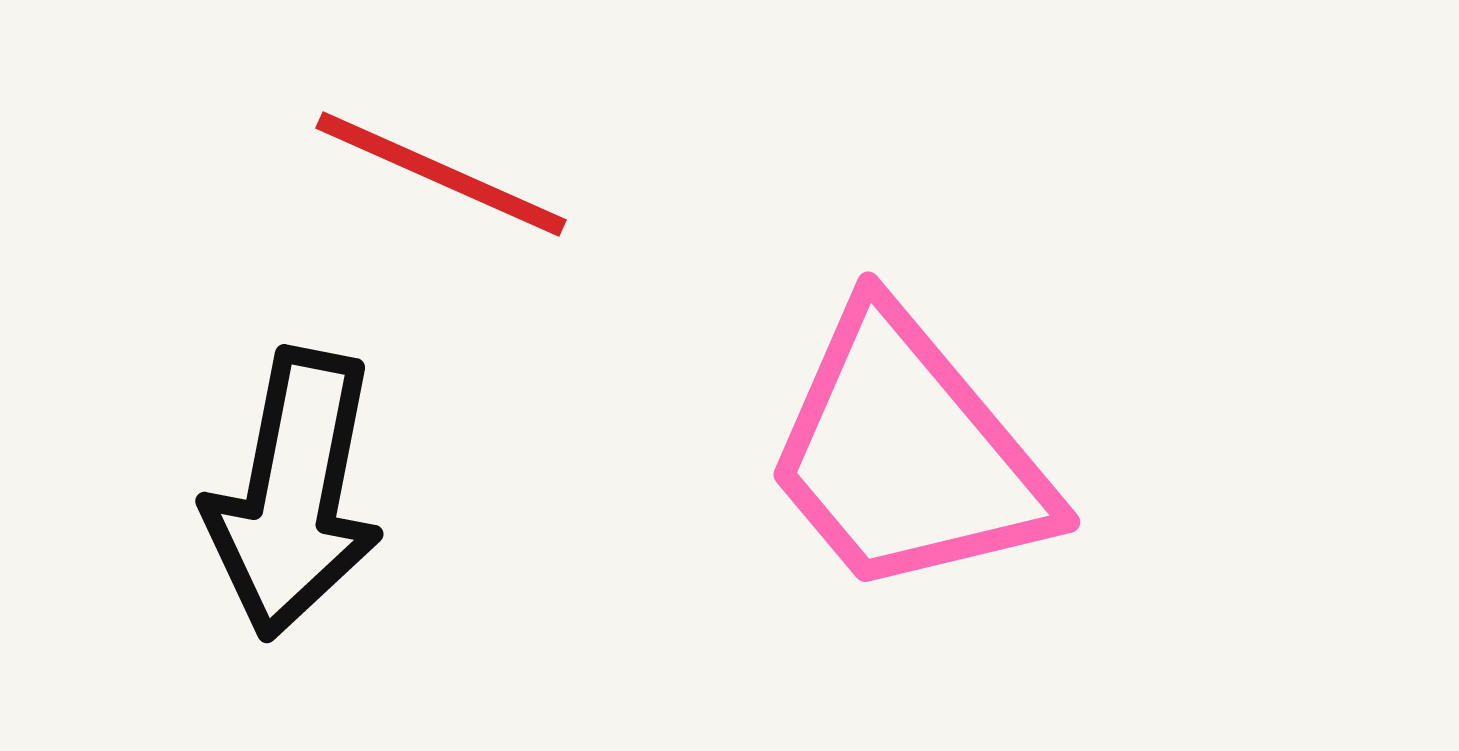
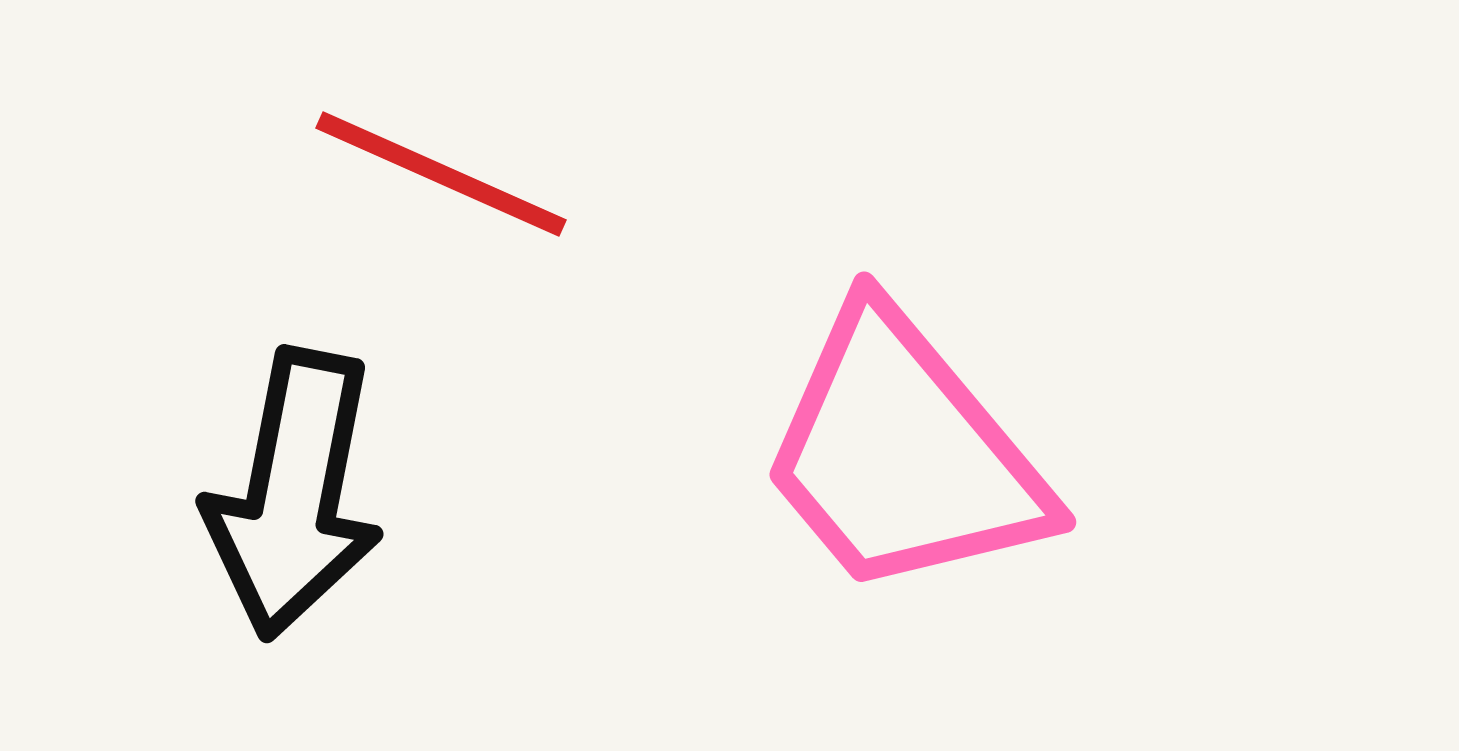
pink trapezoid: moved 4 px left
